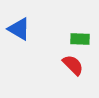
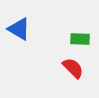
red semicircle: moved 3 px down
